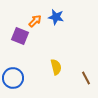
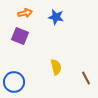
orange arrow: moved 10 px left, 8 px up; rotated 32 degrees clockwise
blue circle: moved 1 px right, 4 px down
